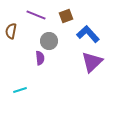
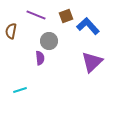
blue L-shape: moved 8 px up
